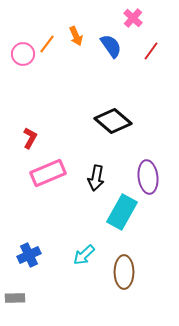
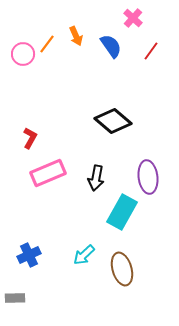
brown ellipse: moved 2 px left, 3 px up; rotated 16 degrees counterclockwise
